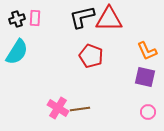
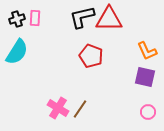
brown line: rotated 48 degrees counterclockwise
